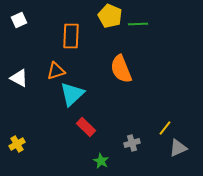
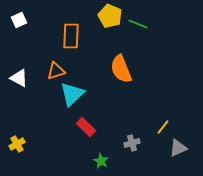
green line: rotated 24 degrees clockwise
yellow line: moved 2 px left, 1 px up
